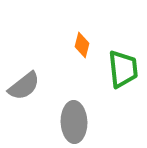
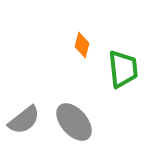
gray semicircle: moved 34 px down
gray ellipse: rotated 39 degrees counterclockwise
